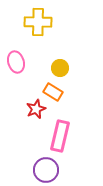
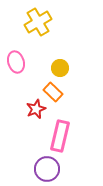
yellow cross: rotated 32 degrees counterclockwise
orange rectangle: rotated 12 degrees clockwise
purple circle: moved 1 px right, 1 px up
